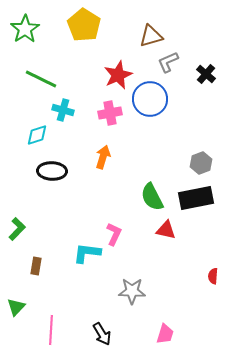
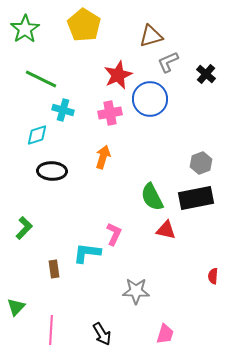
green L-shape: moved 7 px right, 1 px up
brown rectangle: moved 18 px right, 3 px down; rotated 18 degrees counterclockwise
gray star: moved 4 px right
